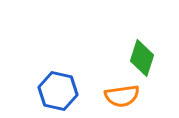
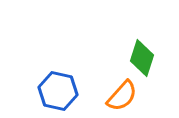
orange semicircle: rotated 40 degrees counterclockwise
